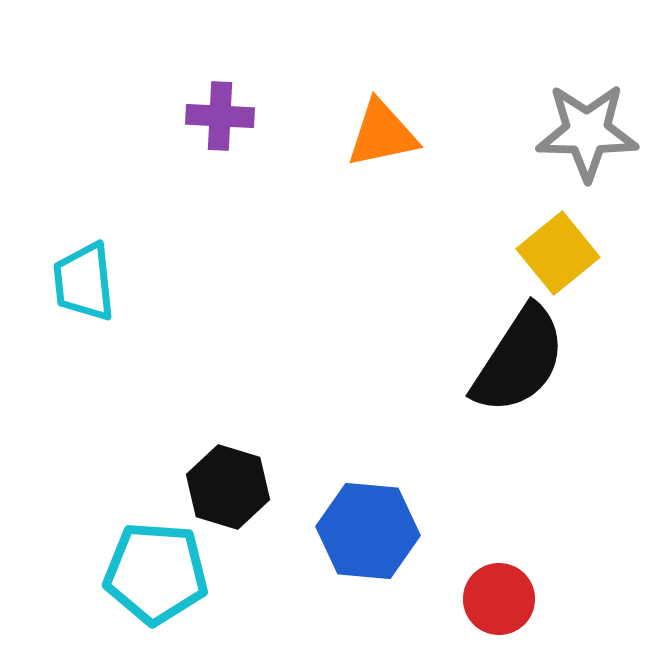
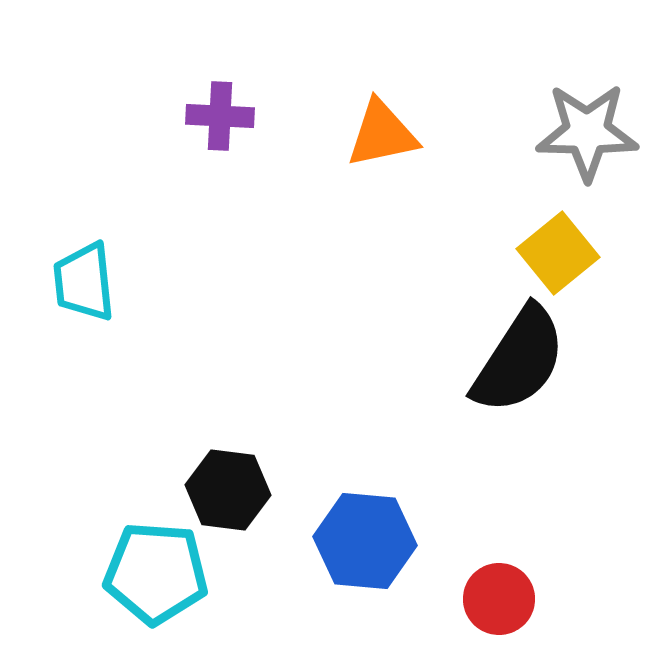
black hexagon: moved 3 px down; rotated 10 degrees counterclockwise
blue hexagon: moved 3 px left, 10 px down
